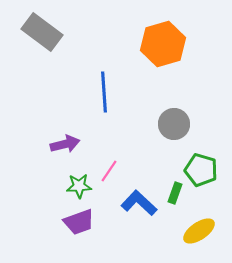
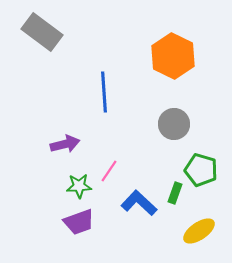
orange hexagon: moved 10 px right, 12 px down; rotated 18 degrees counterclockwise
